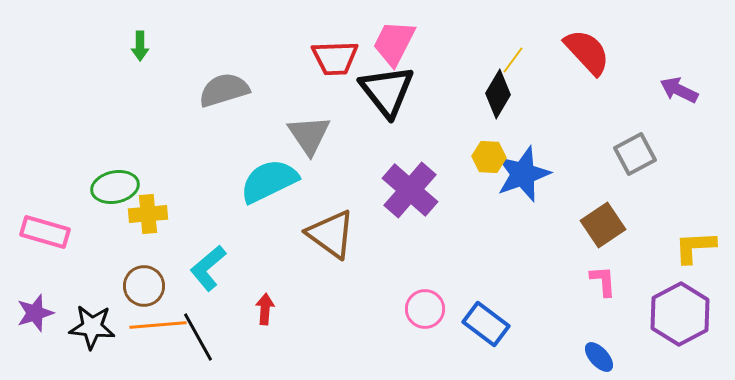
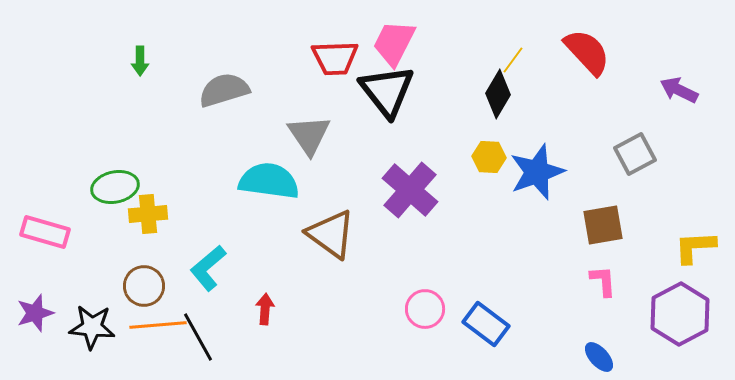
green arrow: moved 15 px down
blue star: moved 14 px right, 2 px up
cyan semicircle: rotated 34 degrees clockwise
brown square: rotated 24 degrees clockwise
